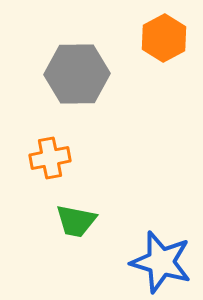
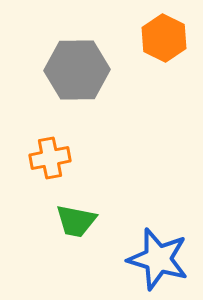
orange hexagon: rotated 6 degrees counterclockwise
gray hexagon: moved 4 px up
blue star: moved 3 px left, 3 px up
